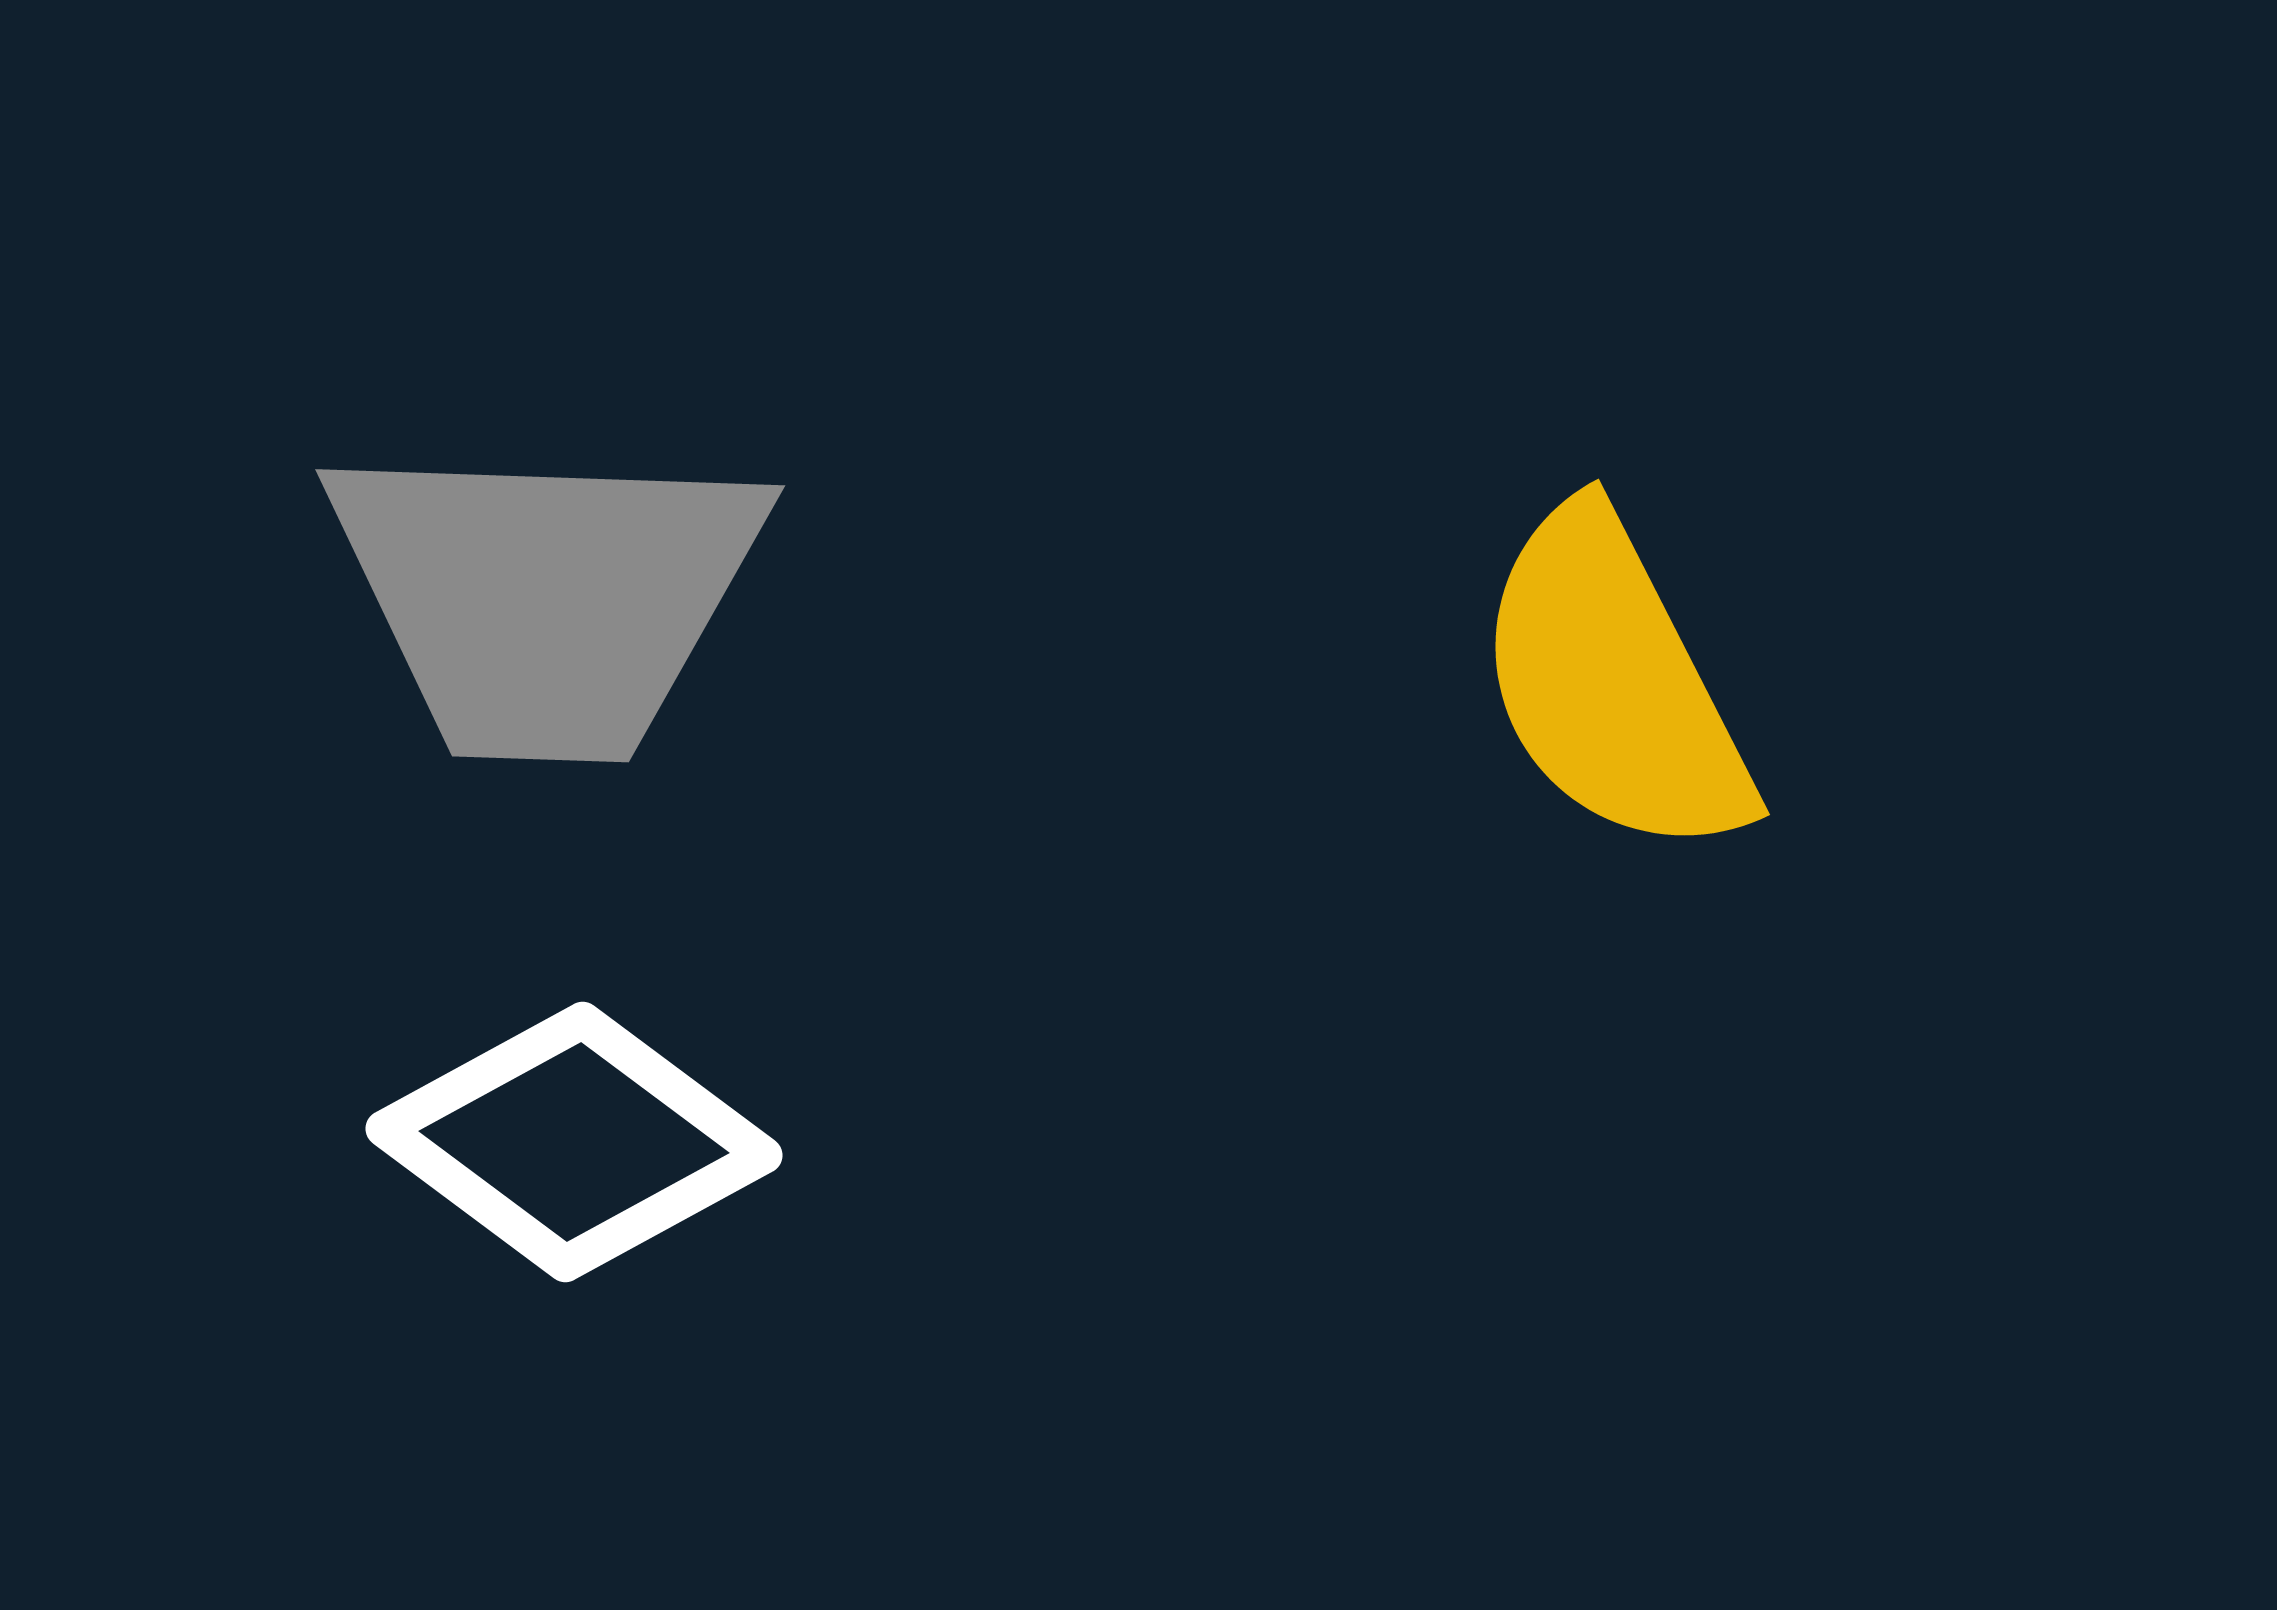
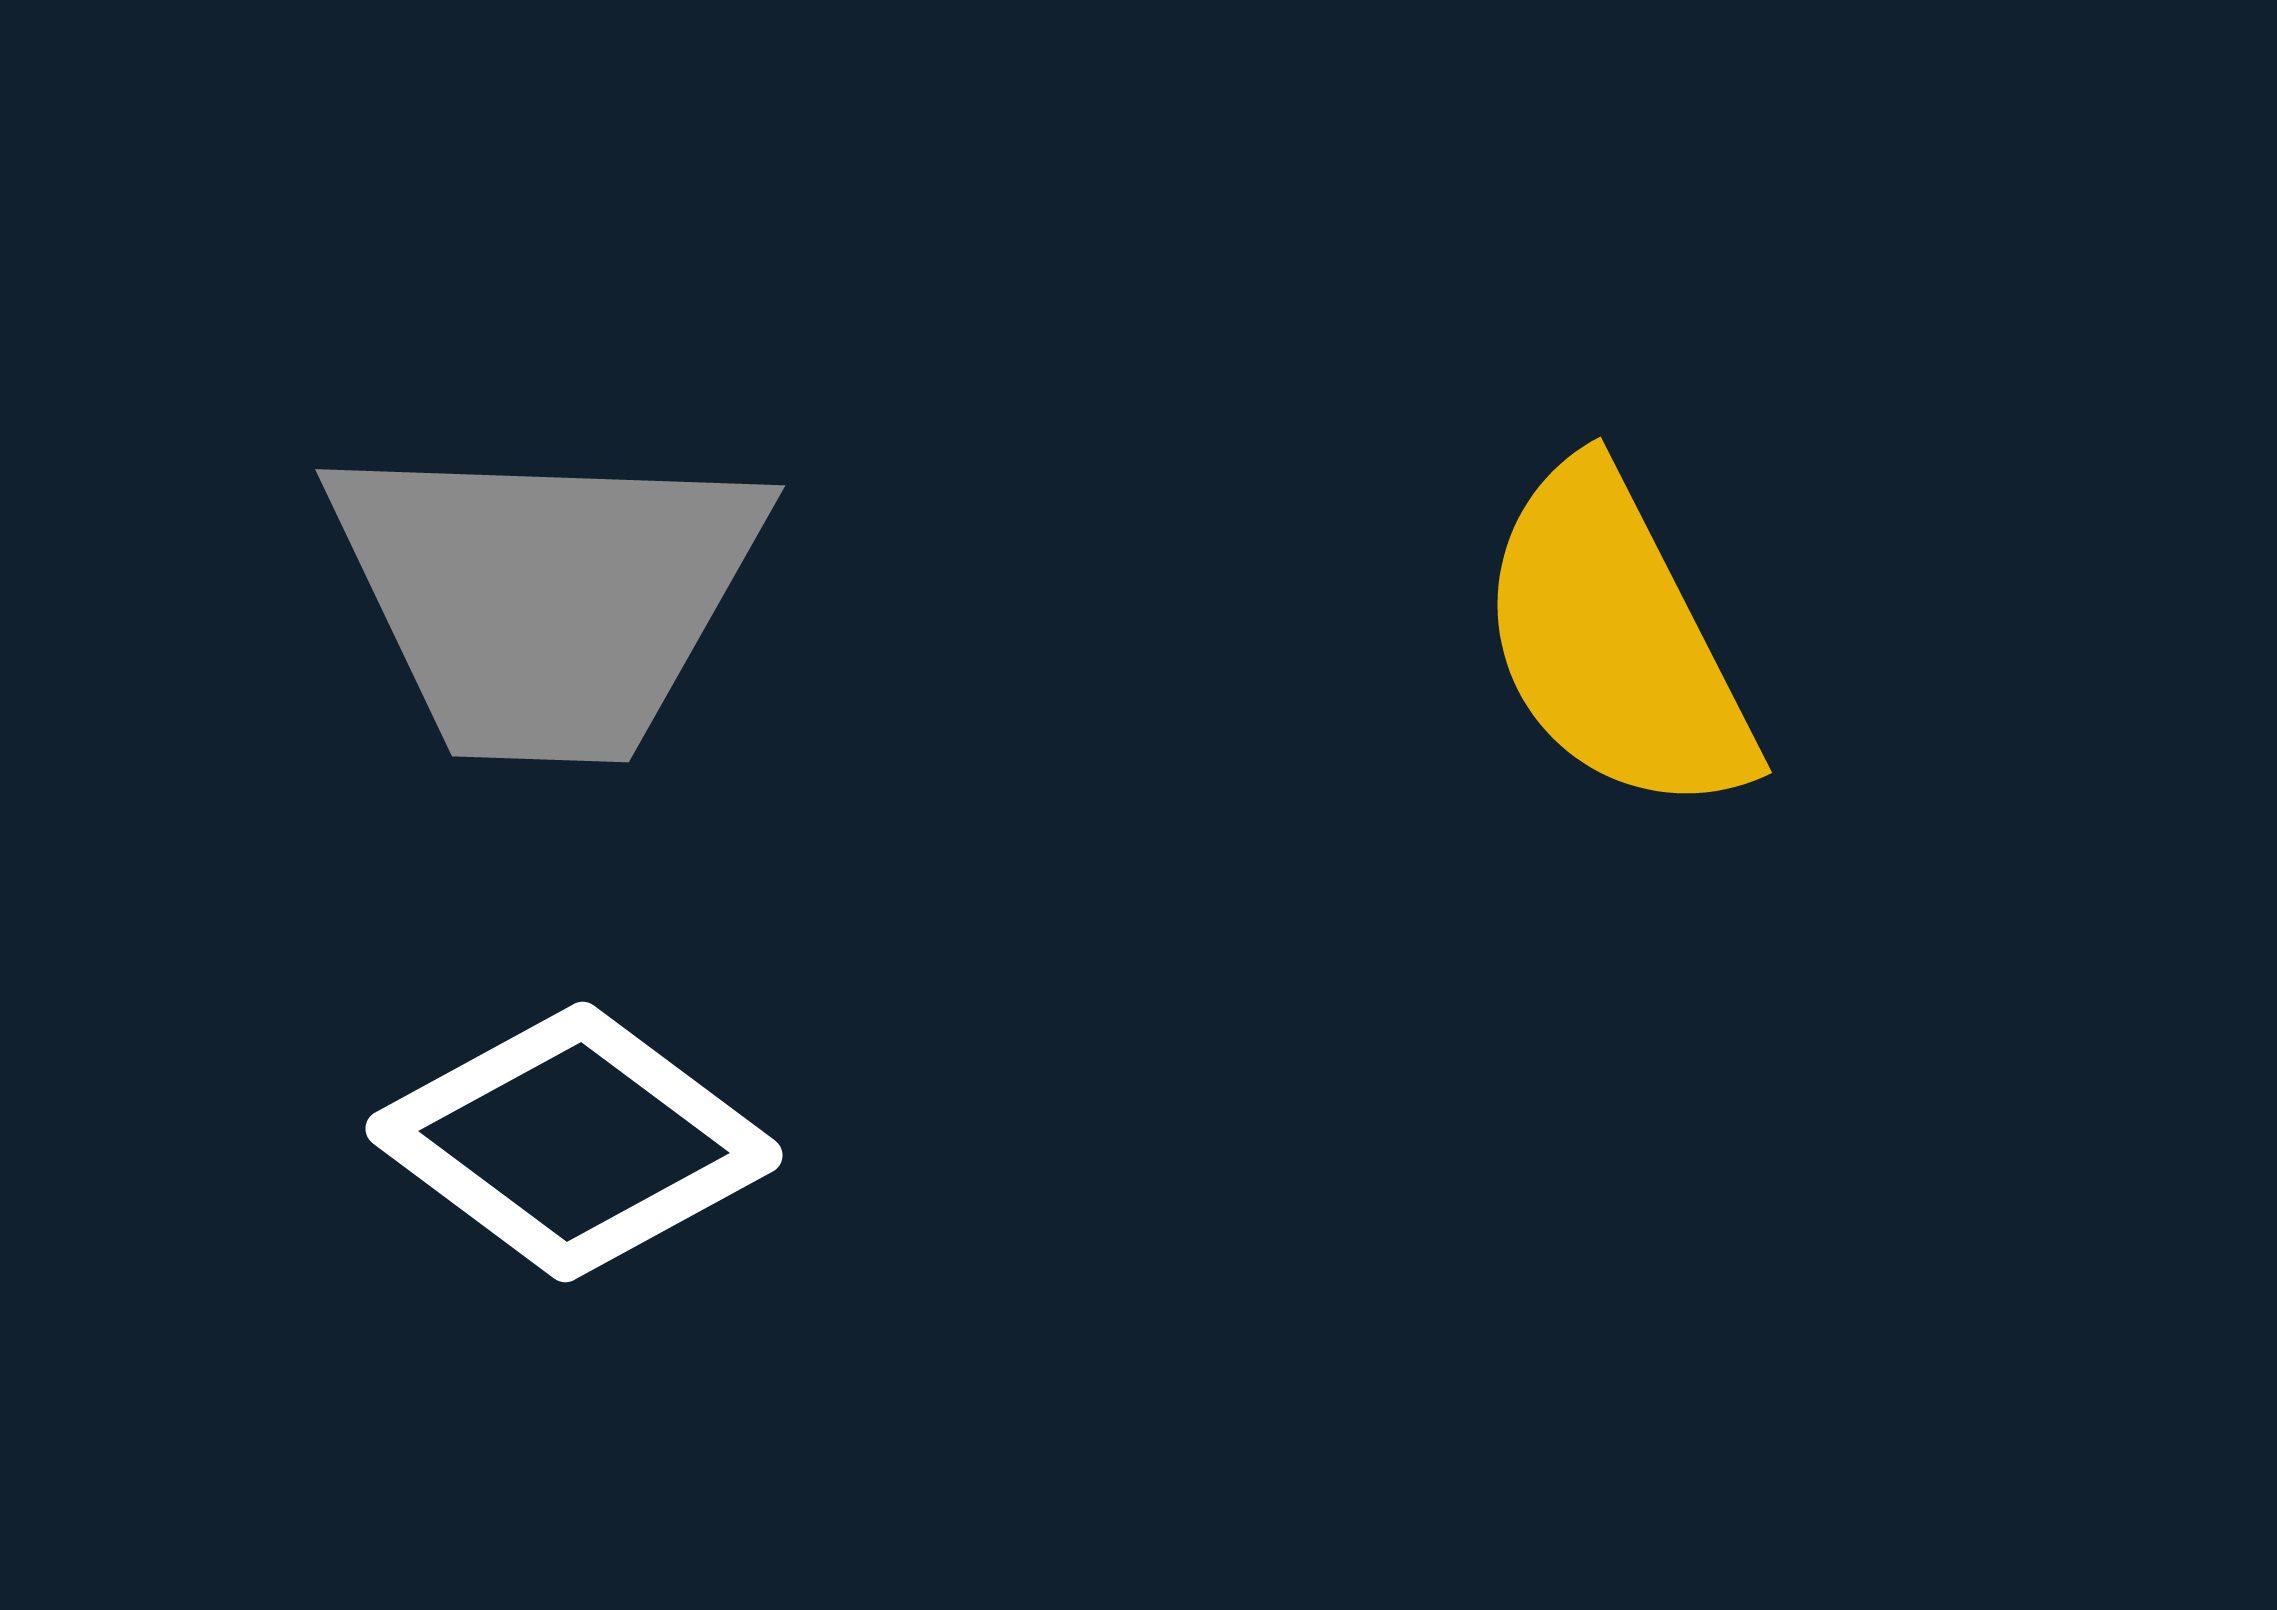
yellow semicircle: moved 2 px right, 42 px up
